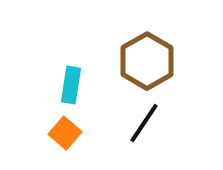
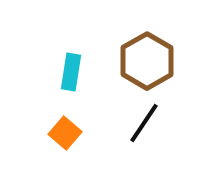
cyan rectangle: moved 13 px up
